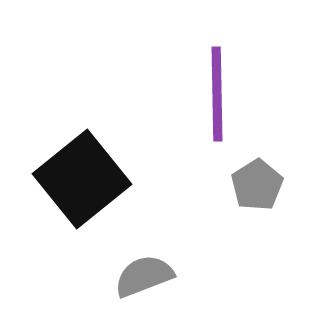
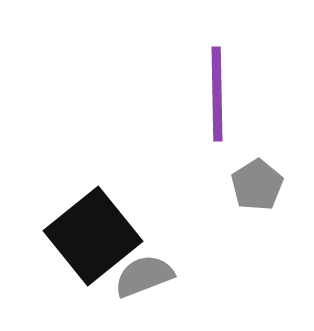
black square: moved 11 px right, 57 px down
